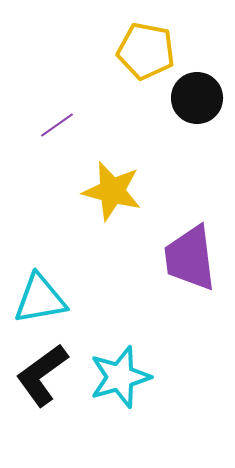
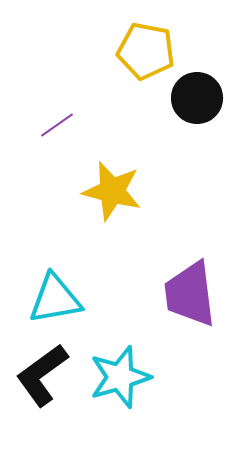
purple trapezoid: moved 36 px down
cyan triangle: moved 15 px right
